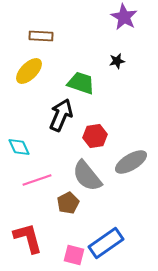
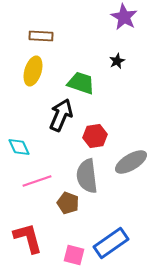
black star: rotated 14 degrees counterclockwise
yellow ellipse: moved 4 px right; rotated 28 degrees counterclockwise
gray semicircle: rotated 32 degrees clockwise
pink line: moved 1 px down
brown pentagon: rotated 25 degrees counterclockwise
blue rectangle: moved 5 px right
